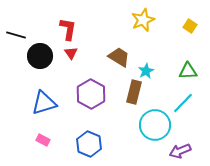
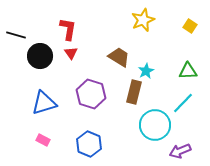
purple hexagon: rotated 12 degrees counterclockwise
